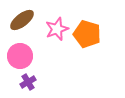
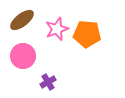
orange pentagon: rotated 12 degrees counterclockwise
pink circle: moved 3 px right
purple cross: moved 20 px right
